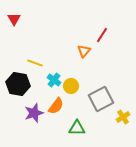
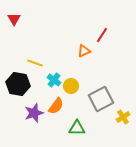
orange triangle: rotated 24 degrees clockwise
